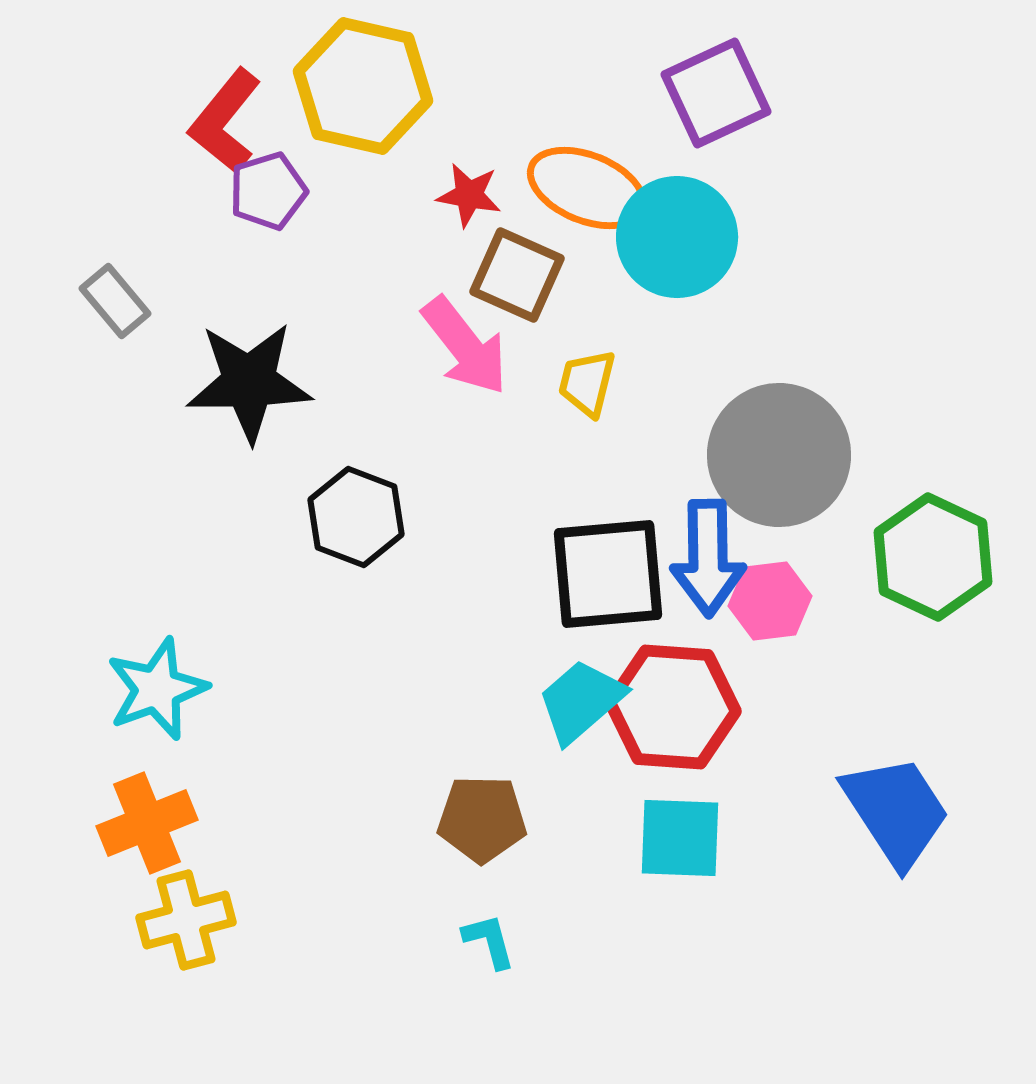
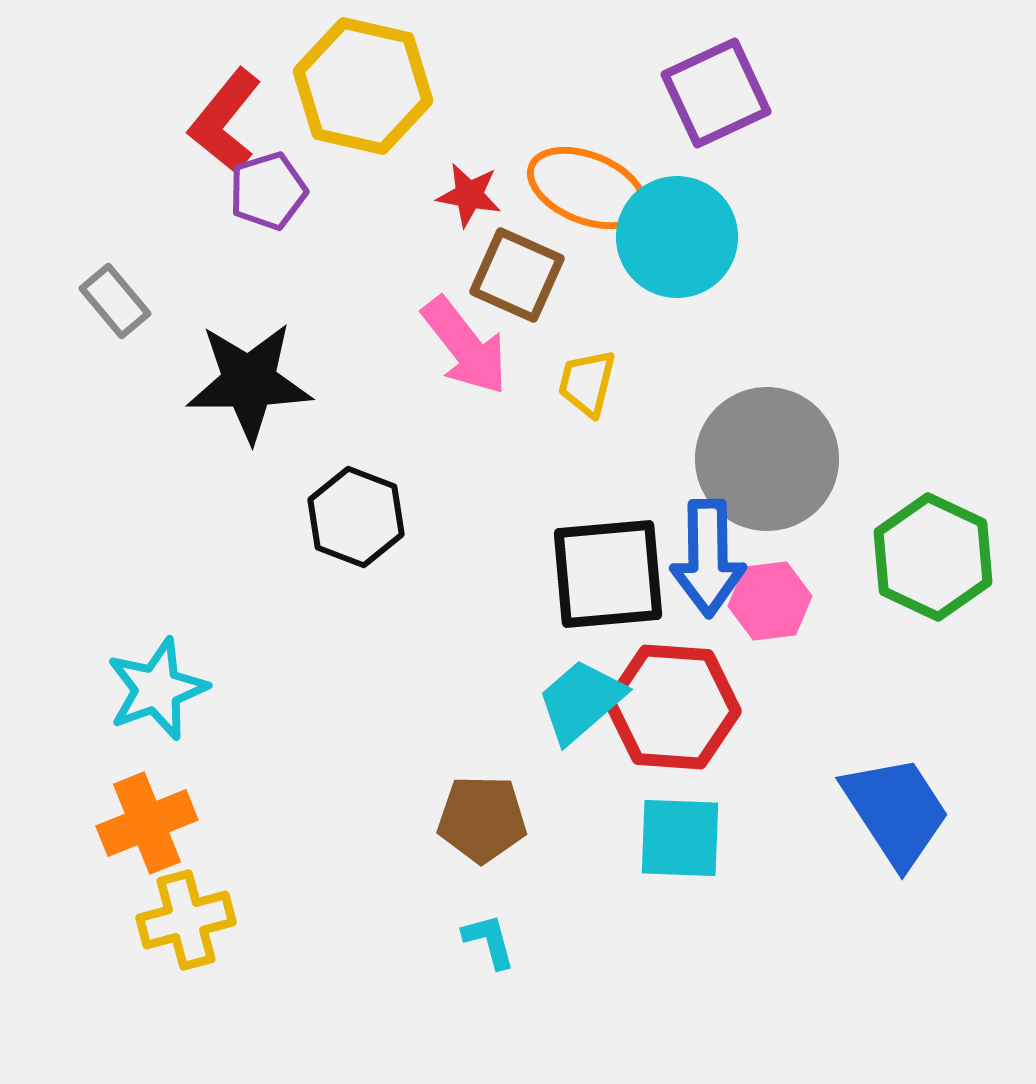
gray circle: moved 12 px left, 4 px down
